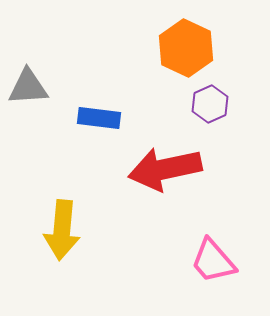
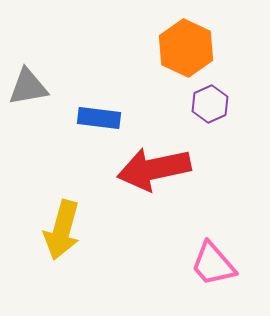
gray triangle: rotated 6 degrees counterclockwise
red arrow: moved 11 px left
yellow arrow: rotated 10 degrees clockwise
pink trapezoid: moved 3 px down
